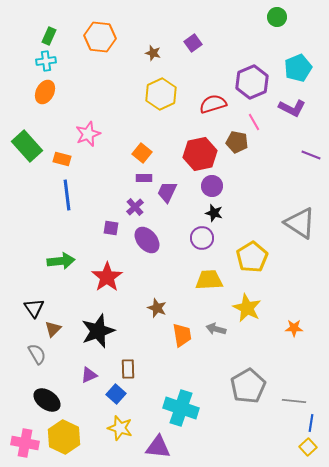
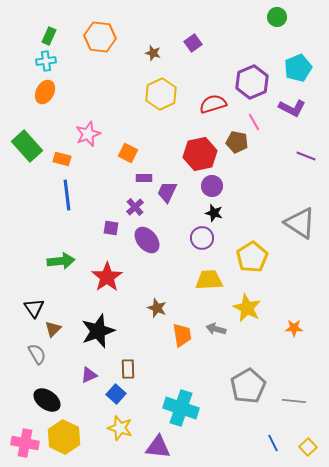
orange square at (142, 153): moved 14 px left; rotated 12 degrees counterclockwise
purple line at (311, 155): moved 5 px left, 1 px down
blue line at (311, 423): moved 38 px left, 20 px down; rotated 36 degrees counterclockwise
